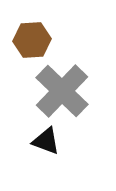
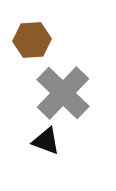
gray cross: moved 1 px right, 2 px down
